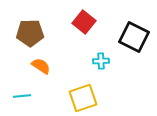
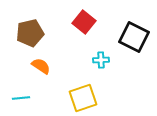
brown pentagon: rotated 12 degrees counterclockwise
cyan cross: moved 1 px up
cyan line: moved 1 px left, 2 px down
